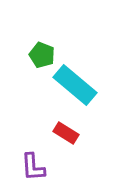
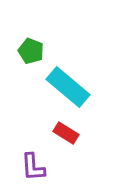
green pentagon: moved 11 px left, 4 px up
cyan rectangle: moved 7 px left, 2 px down
